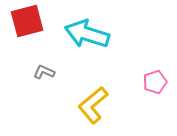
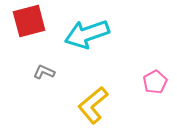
red square: moved 2 px right
cyan arrow: rotated 36 degrees counterclockwise
pink pentagon: rotated 10 degrees counterclockwise
